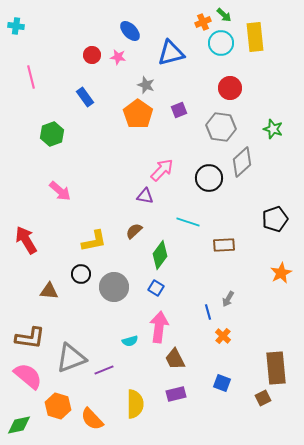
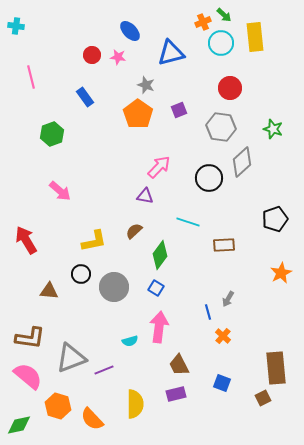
pink arrow at (162, 170): moved 3 px left, 3 px up
brown trapezoid at (175, 359): moved 4 px right, 6 px down
